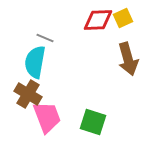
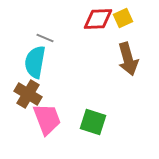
red diamond: moved 1 px up
pink trapezoid: moved 2 px down
